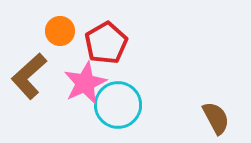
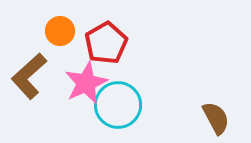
pink star: moved 1 px right
